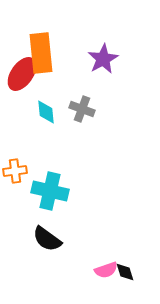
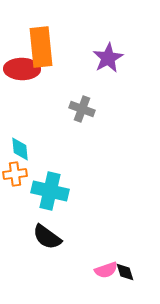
orange rectangle: moved 6 px up
purple star: moved 5 px right, 1 px up
red ellipse: moved 5 px up; rotated 56 degrees clockwise
cyan diamond: moved 26 px left, 37 px down
orange cross: moved 3 px down
black semicircle: moved 2 px up
